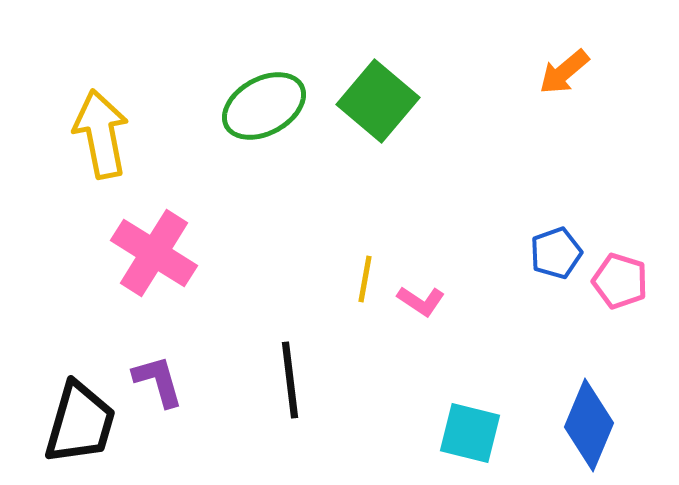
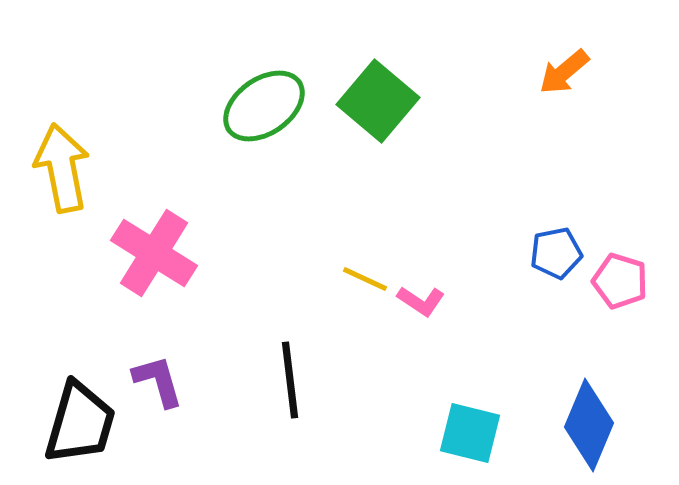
green ellipse: rotated 6 degrees counterclockwise
yellow arrow: moved 39 px left, 34 px down
blue pentagon: rotated 9 degrees clockwise
yellow line: rotated 75 degrees counterclockwise
